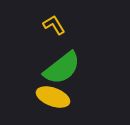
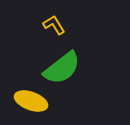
yellow ellipse: moved 22 px left, 4 px down
